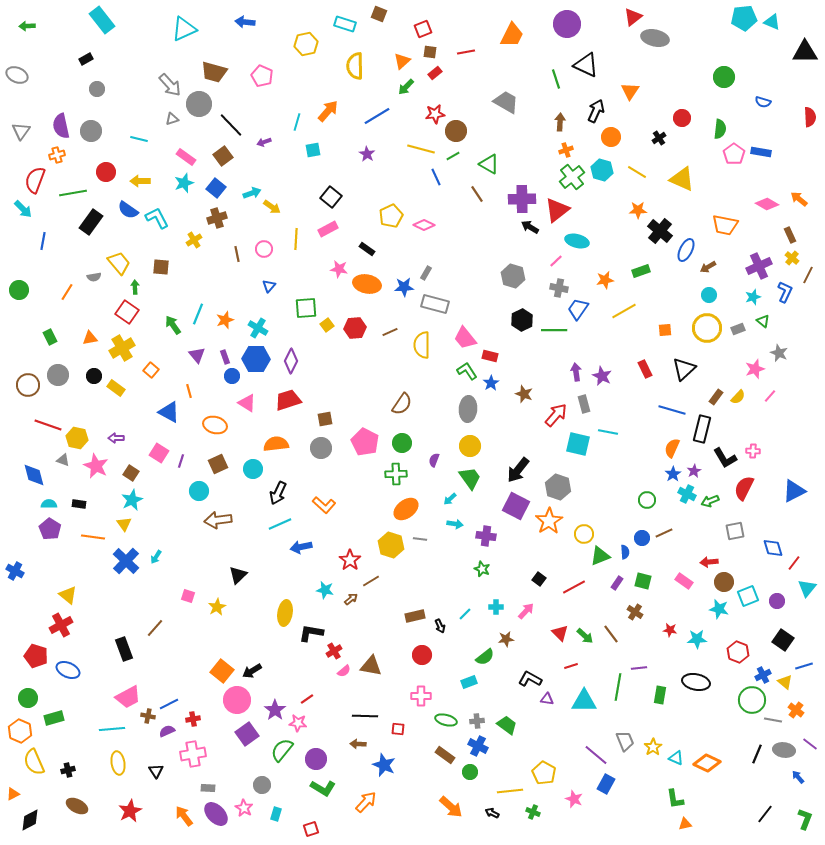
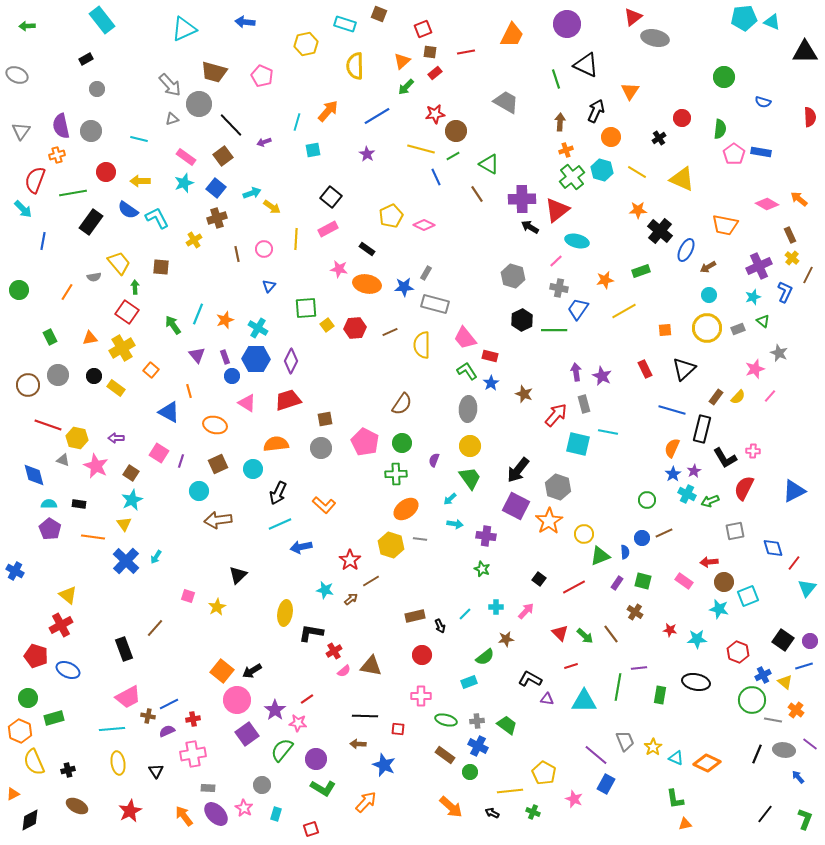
purple circle at (777, 601): moved 33 px right, 40 px down
